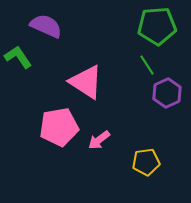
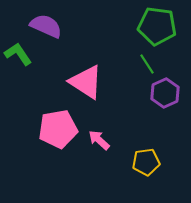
green pentagon: rotated 12 degrees clockwise
green L-shape: moved 3 px up
green line: moved 1 px up
purple hexagon: moved 2 px left
pink pentagon: moved 1 px left, 2 px down
pink arrow: rotated 80 degrees clockwise
